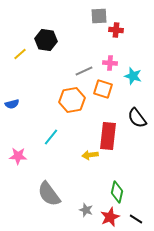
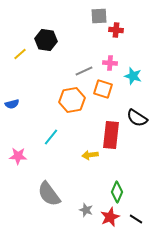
black semicircle: rotated 20 degrees counterclockwise
red rectangle: moved 3 px right, 1 px up
green diamond: rotated 10 degrees clockwise
